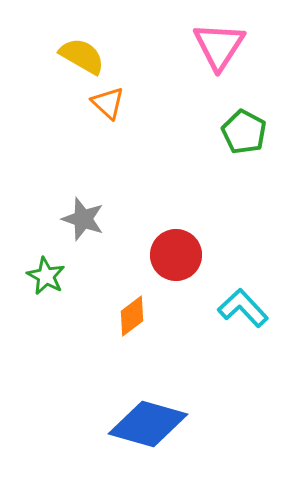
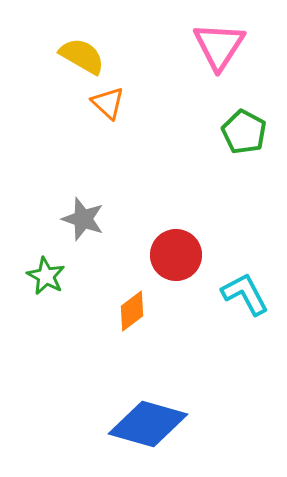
cyan L-shape: moved 2 px right, 14 px up; rotated 15 degrees clockwise
orange diamond: moved 5 px up
